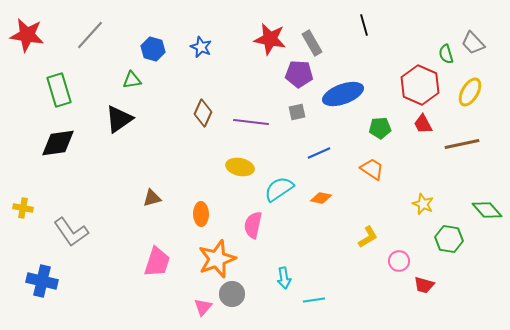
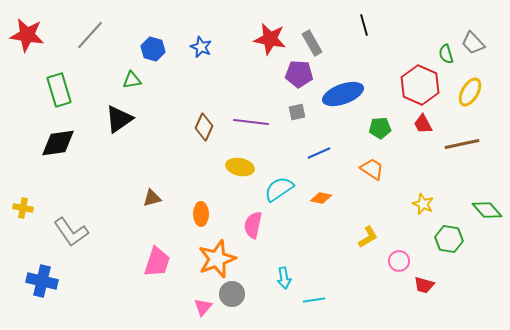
brown diamond at (203, 113): moved 1 px right, 14 px down
